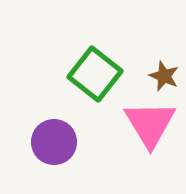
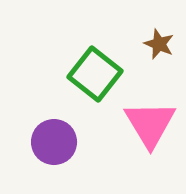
brown star: moved 5 px left, 32 px up
